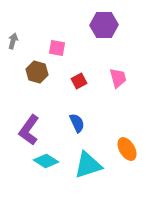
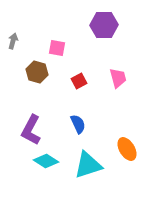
blue semicircle: moved 1 px right, 1 px down
purple L-shape: moved 2 px right; rotated 8 degrees counterclockwise
